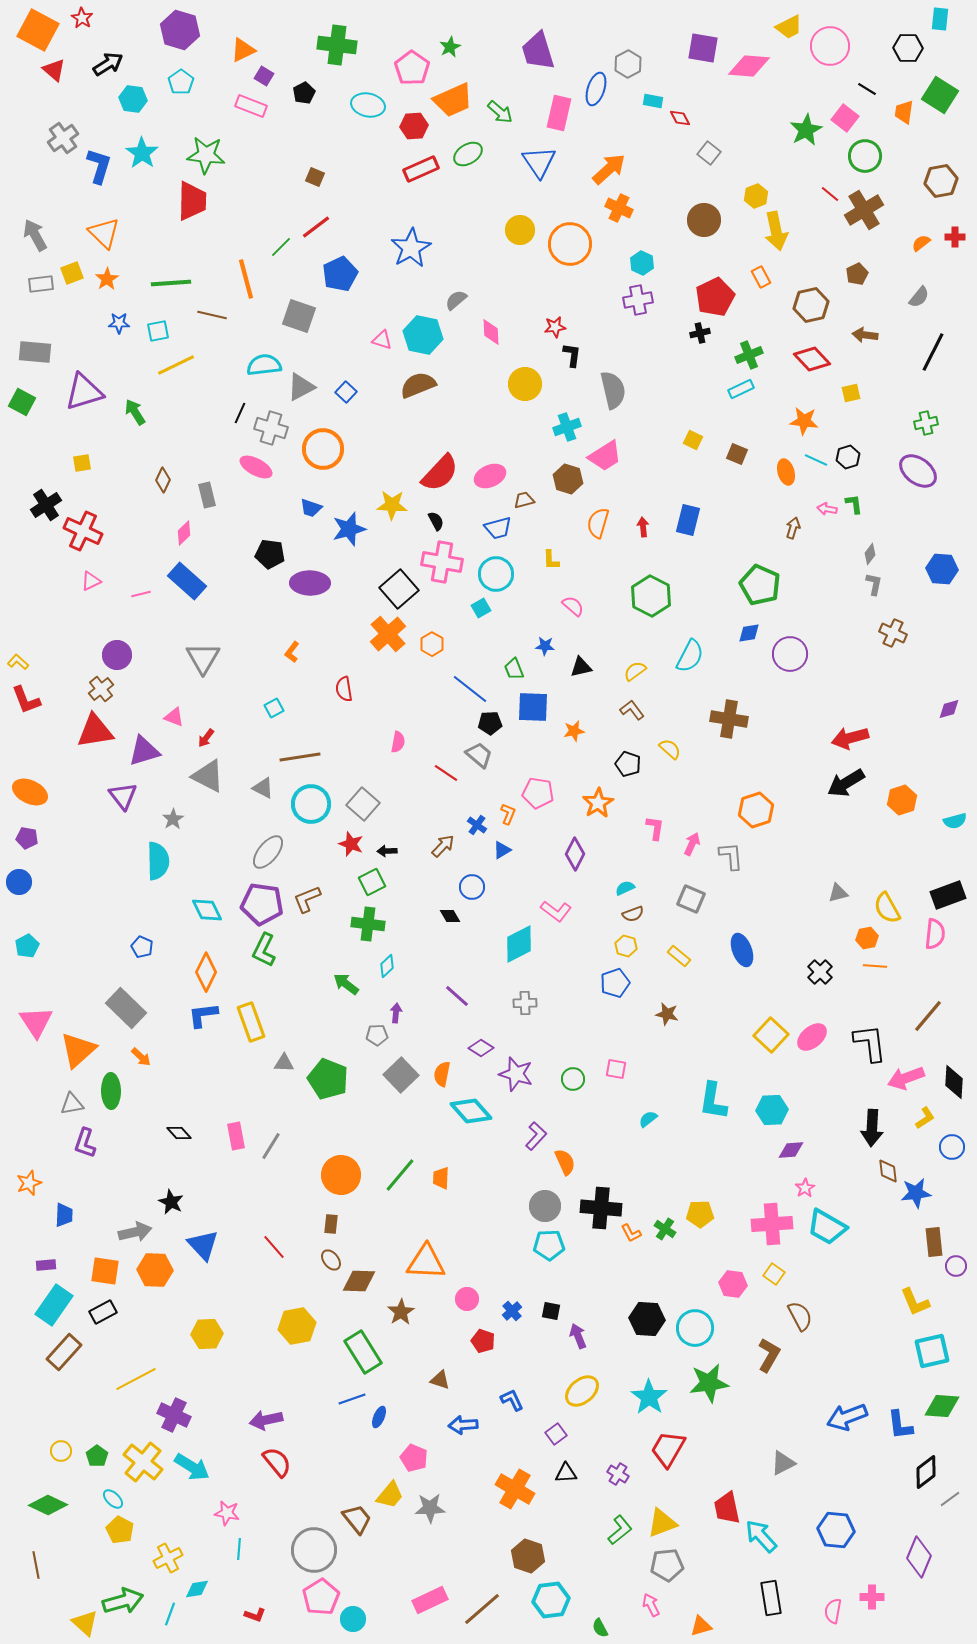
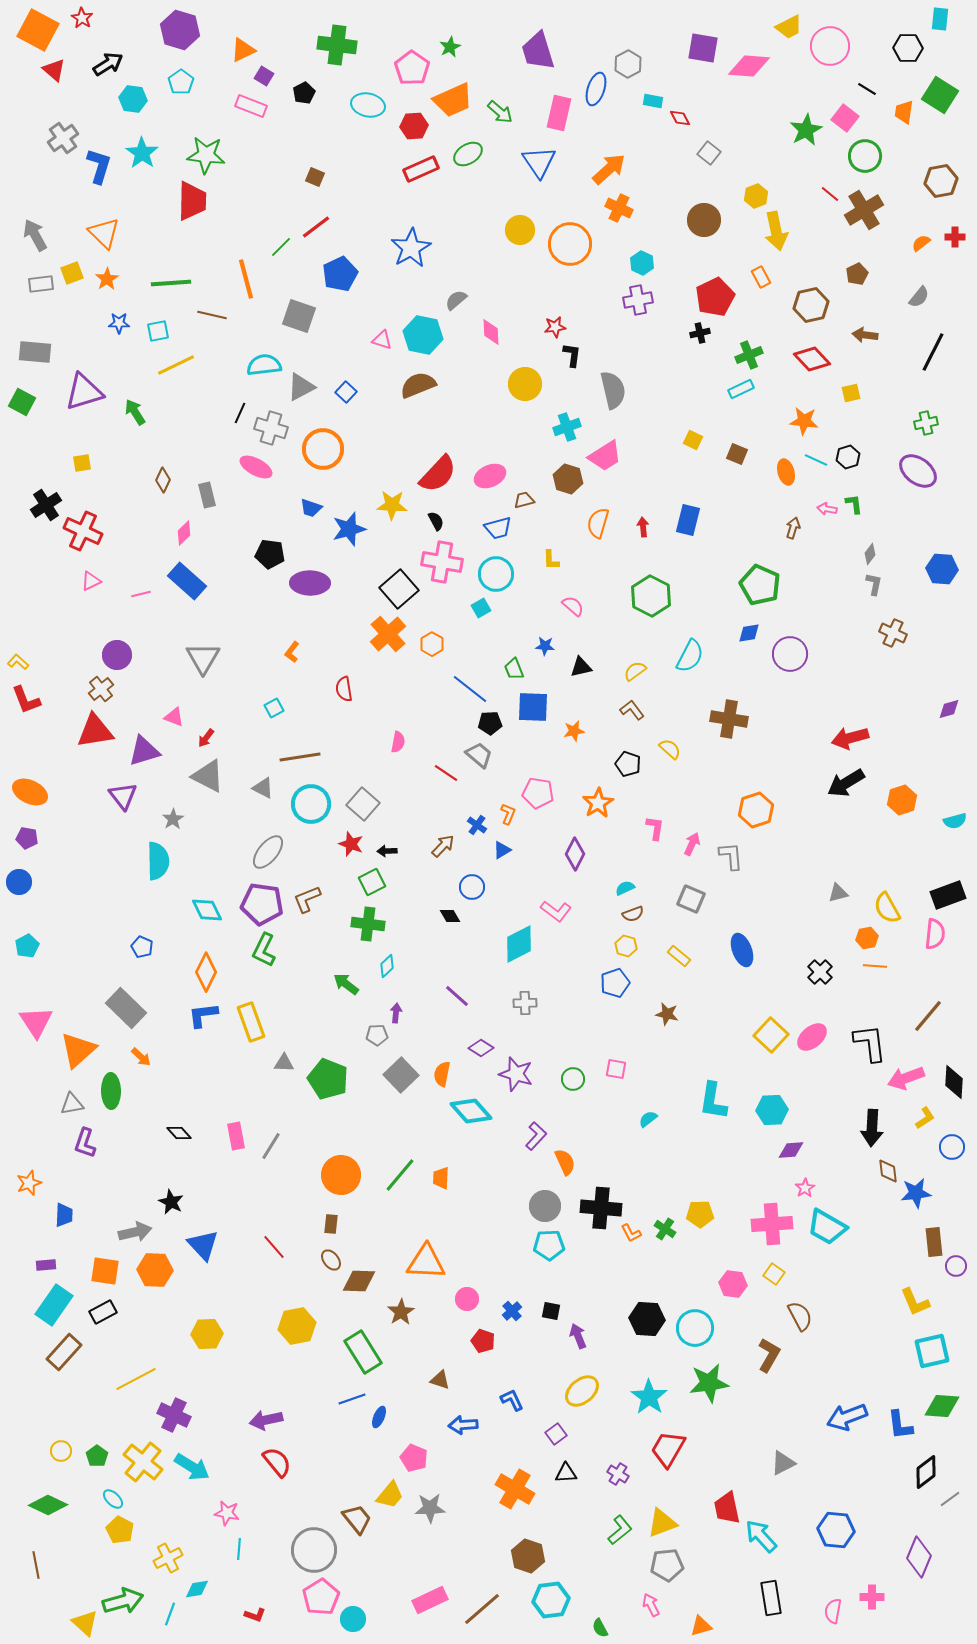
red semicircle at (440, 473): moved 2 px left, 1 px down
